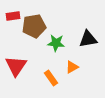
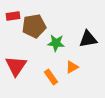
orange rectangle: moved 1 px up
